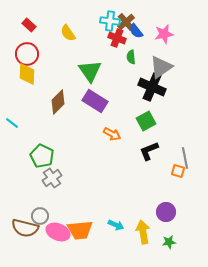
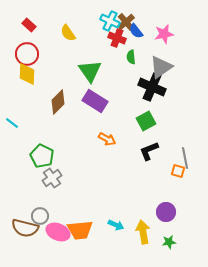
cyan cross: rotated 18 degrees clockwise
orange arrow: moved 5 px left, 5 px down
